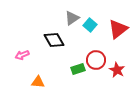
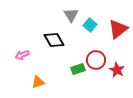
gray triangle: moved 1 px left, 3 px up; rotated 28 degrees counterclockwise
orange triangle: rotated 24 degrees counterclockwise
